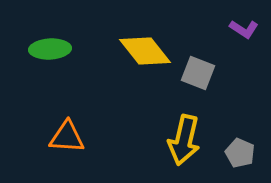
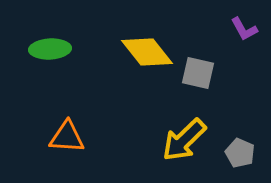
purple L-shape: rotated 28 degrees clockwise
yellow diamond: moved 2 px right, 1 px down
gray square: rotated 8 degrees counterclockwise
yellow arrow: rotated 33 degrees clockwise
